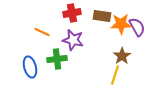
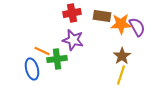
orange line: moved 19 px down
blue ellipse: moved 2 px right, 2 px down
yellow line: moved 6 px right
